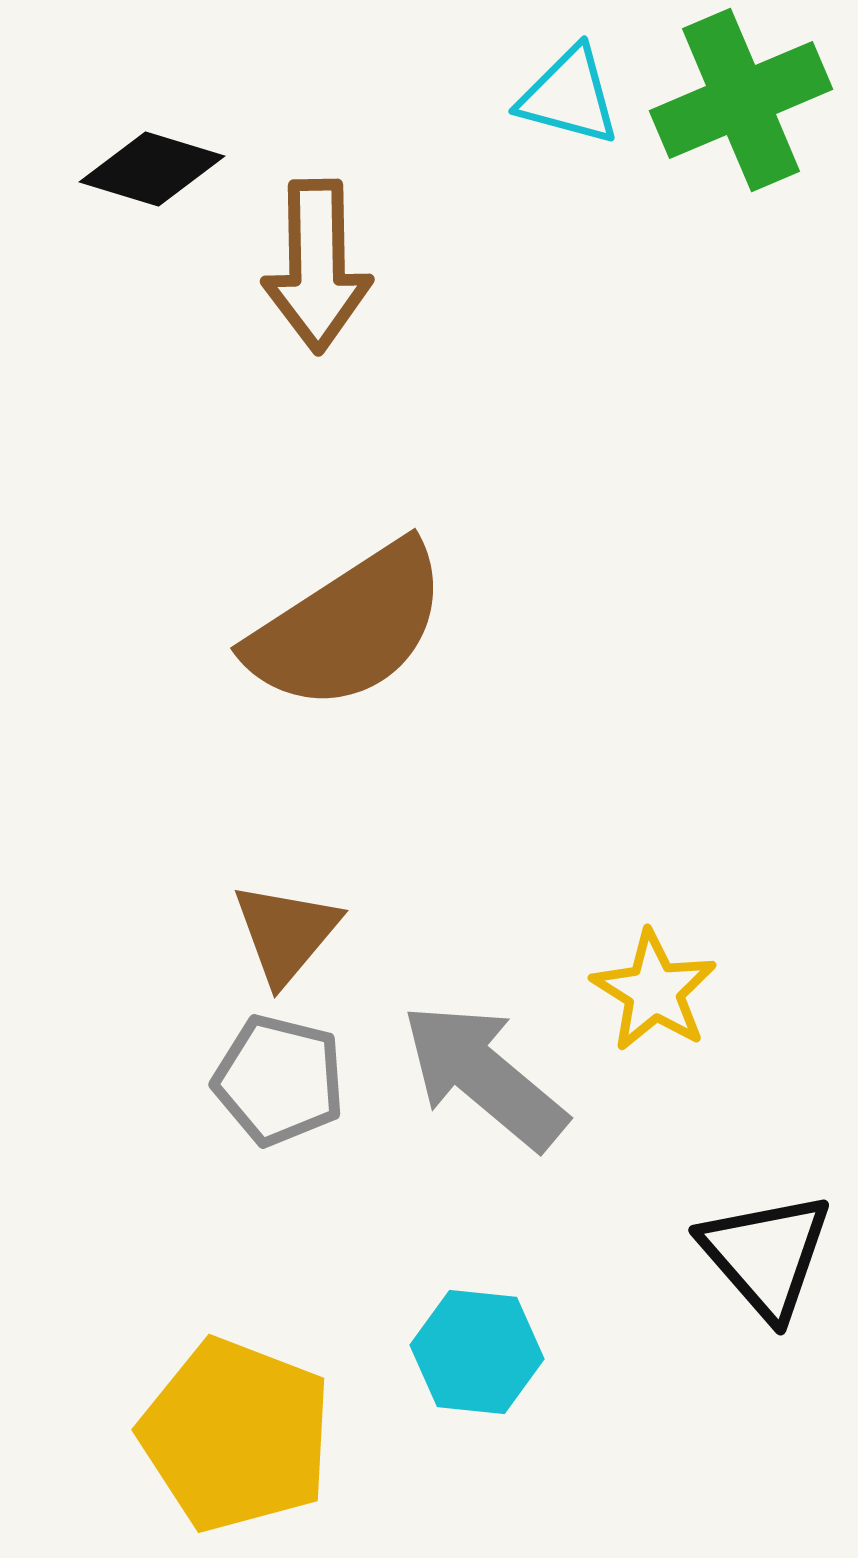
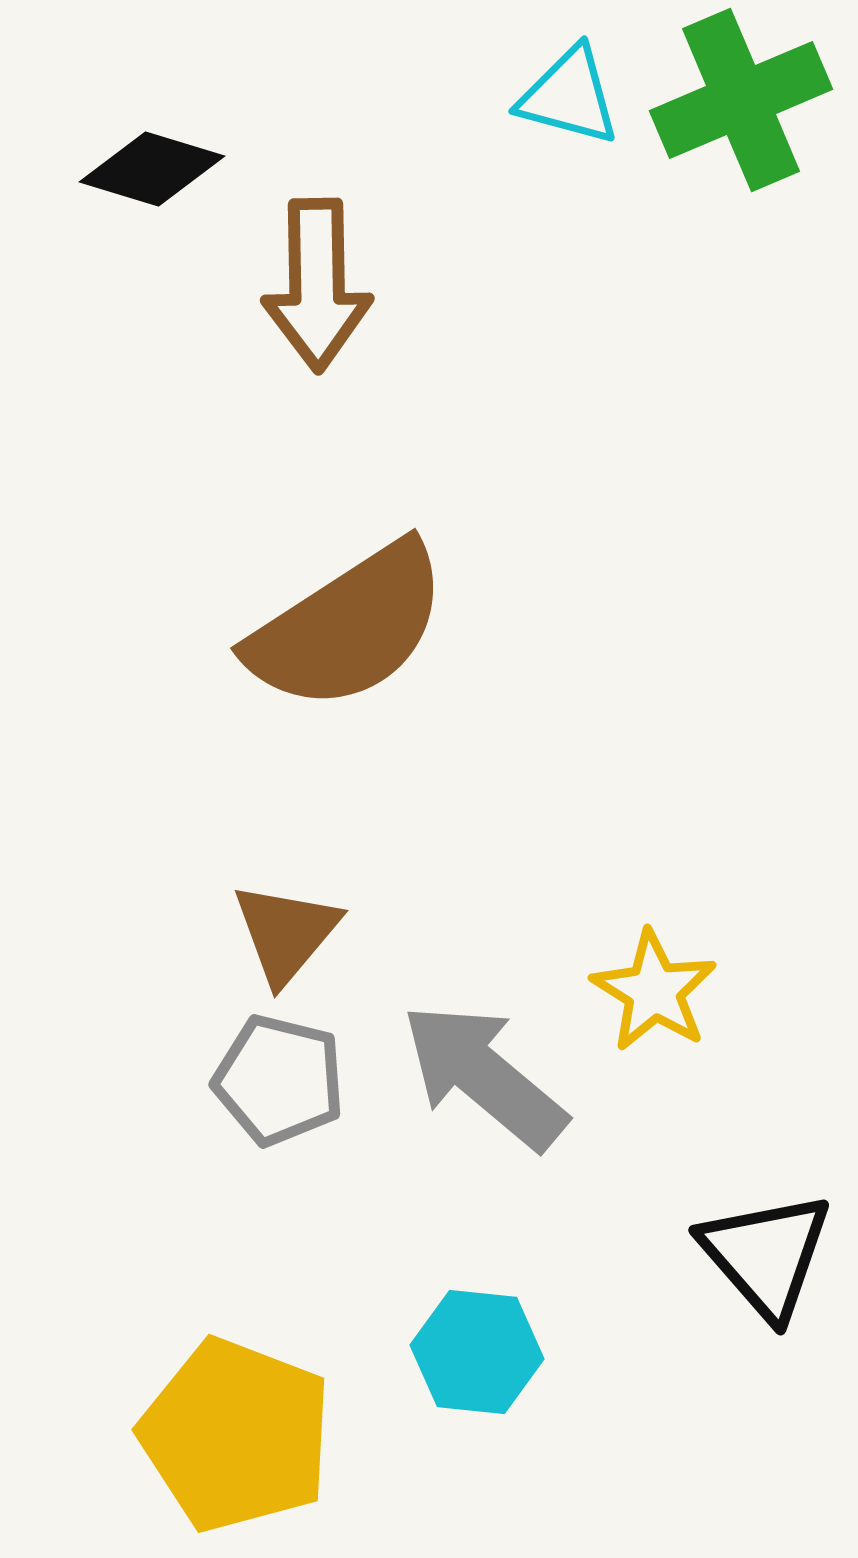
brown arrow: moved 19 px down
